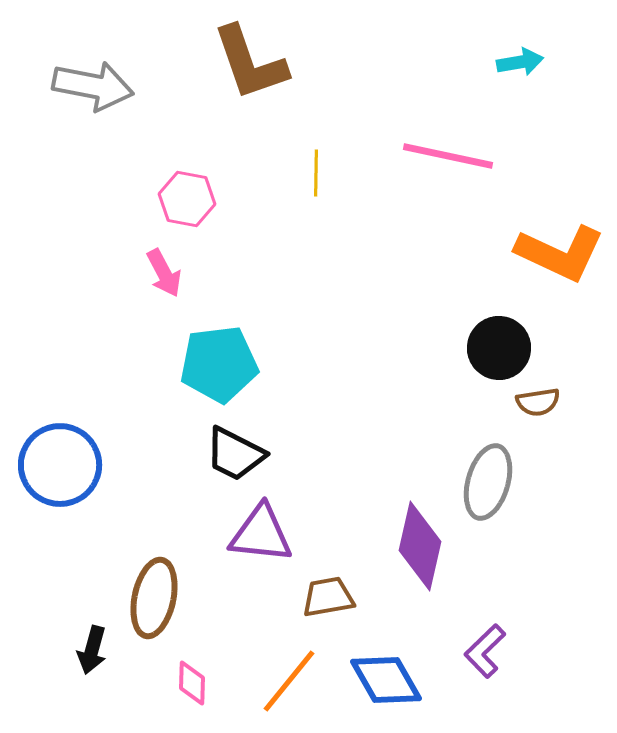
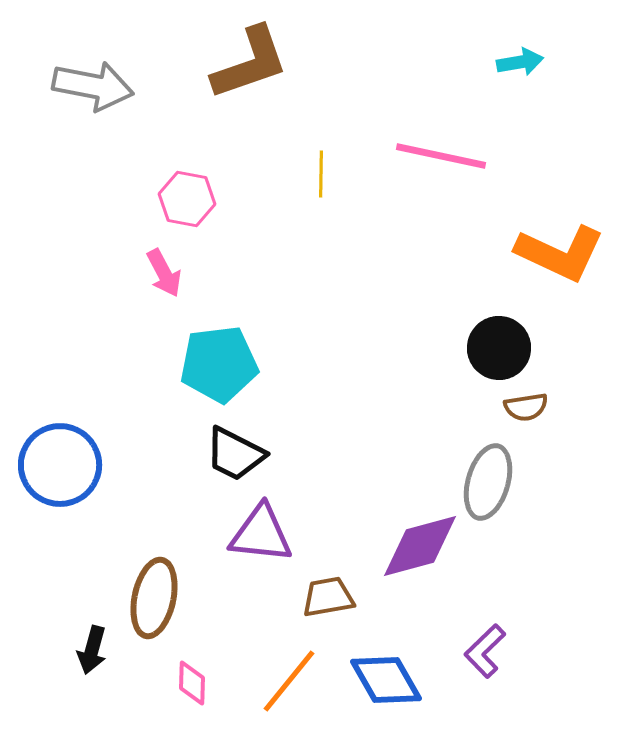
brown L-shape: rotated 90 degrees counterclockwise
pink line: moved 7 px left
yellow line: moved 5 px right, 1 px down
brown semicircle: moved 12 px left, 5 px down
purple diamond: rotated 62 degrees clockwise
